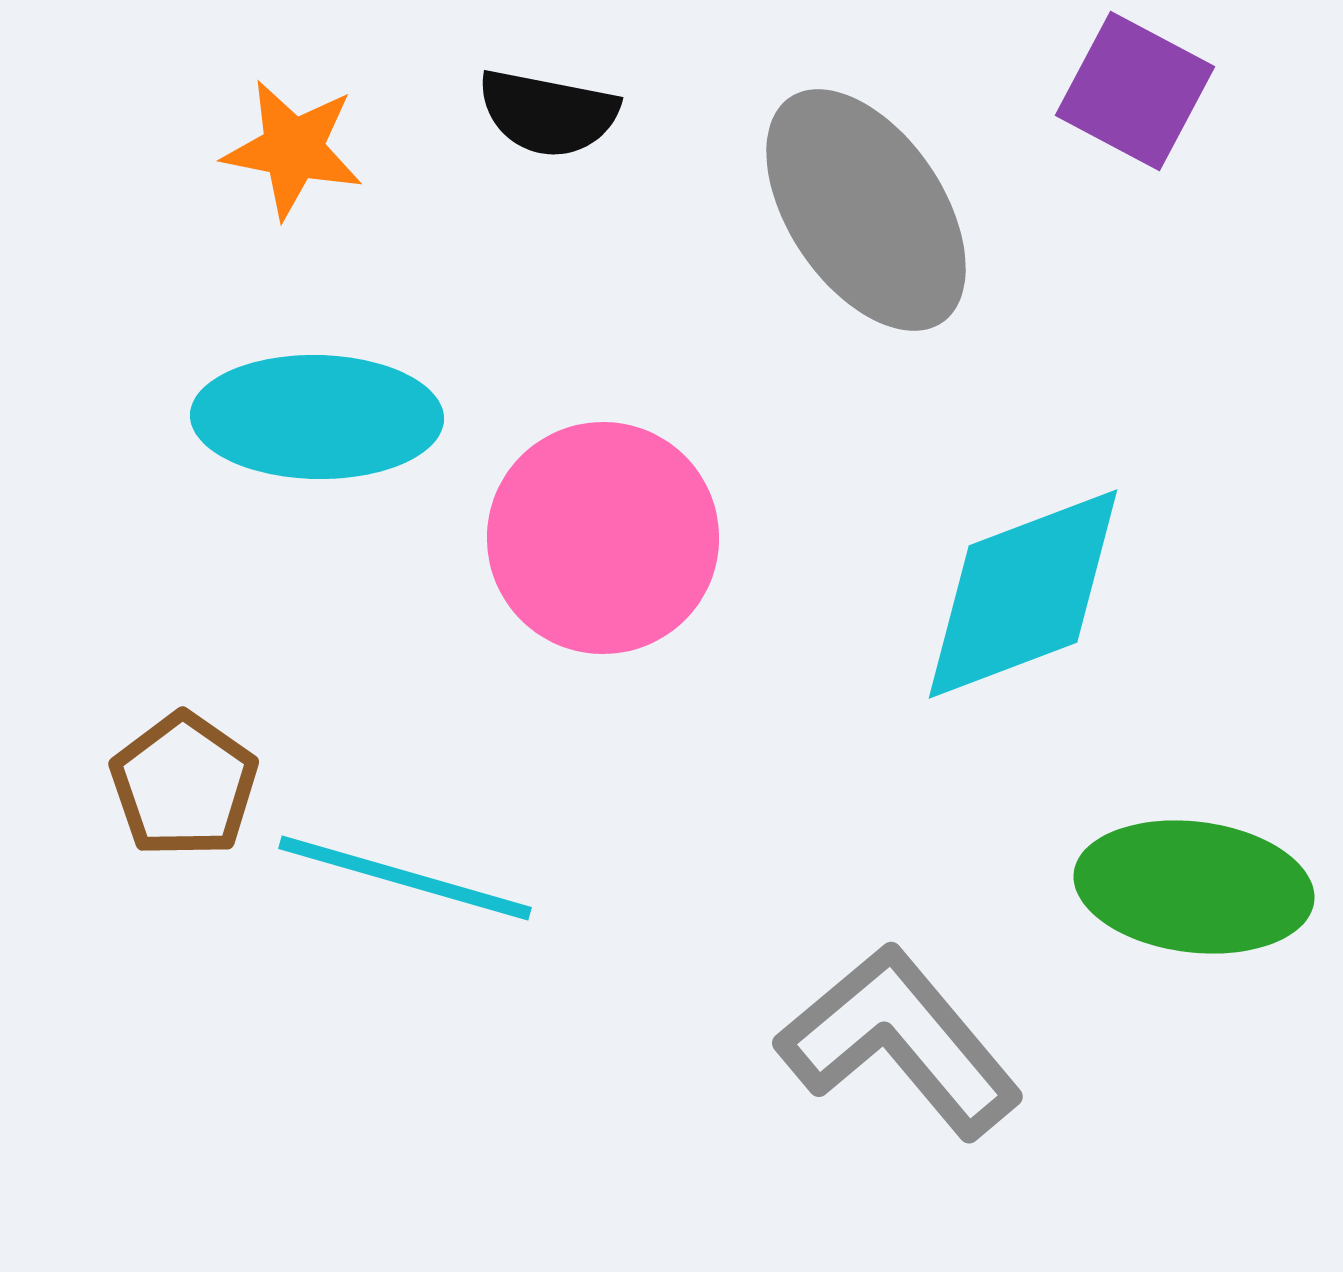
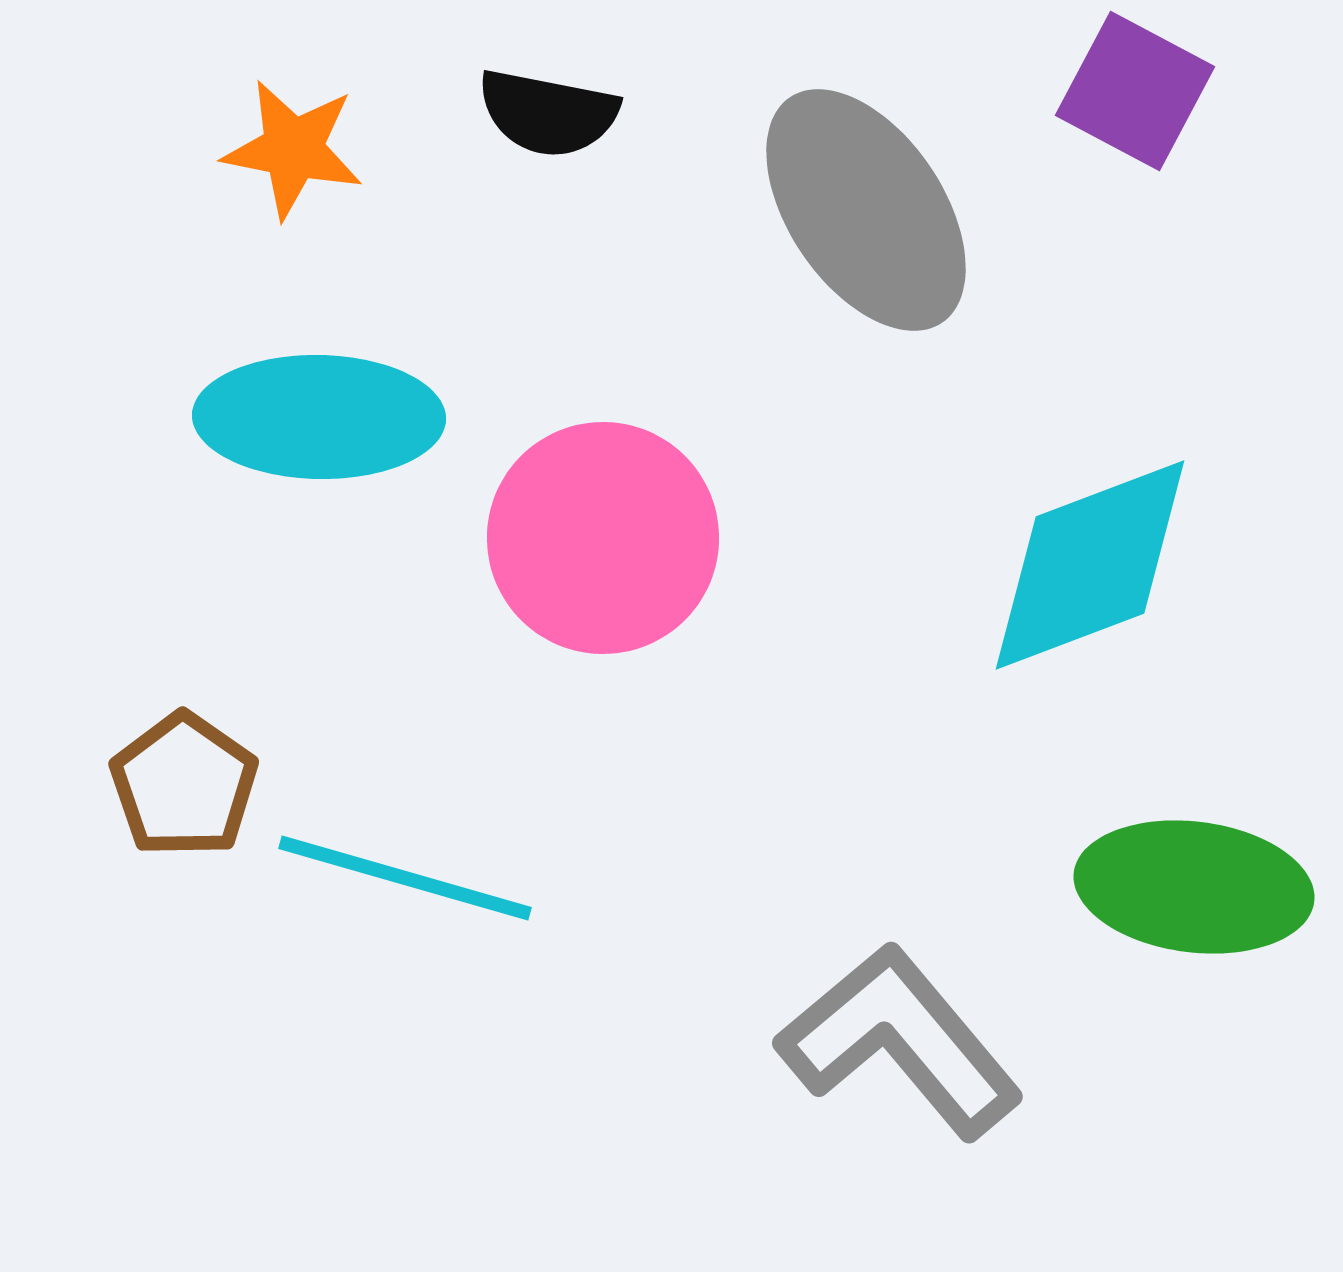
cyan ellipse: moved 2 px right
cyan diamond: moved 67 px right, 29 px up
